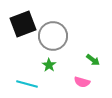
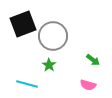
pink semicircle: moved 6 px right, 3 px down
